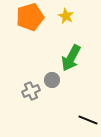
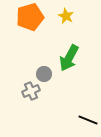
green arrow: moved 2 px left
gray circle: moved 8 px left, 6 px up
